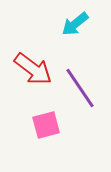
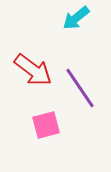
cyan arrow: moved 1 px right, 6 px up
red arrow: moved 1 px down
